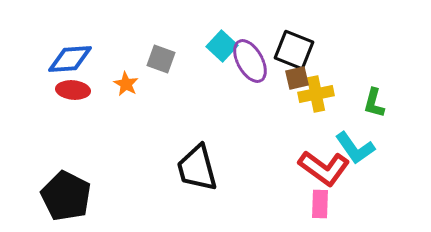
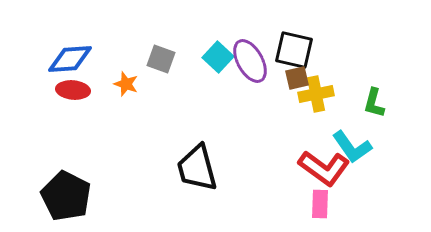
cyan square: moved 4 px left, 11 px down
black square: rotated 9 degrees counterclockwise
orange star: rotated 10 degrees counterclockwise
cyan L-shape: moved 3 px left, 1 px up
